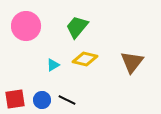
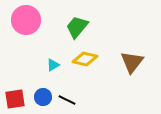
pink circle: moved 6 px up
blue circle: moved 1 px right, 3 px up
